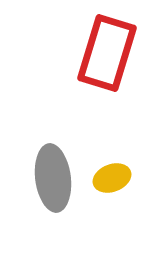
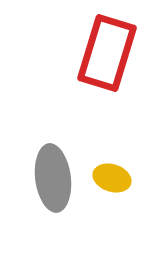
yellow ellipse: rotated 39 degrees clockwise
